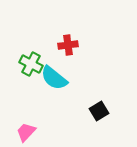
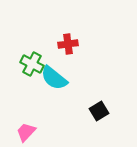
red cross: moved 1 px up
green cross: moved 1 px right
